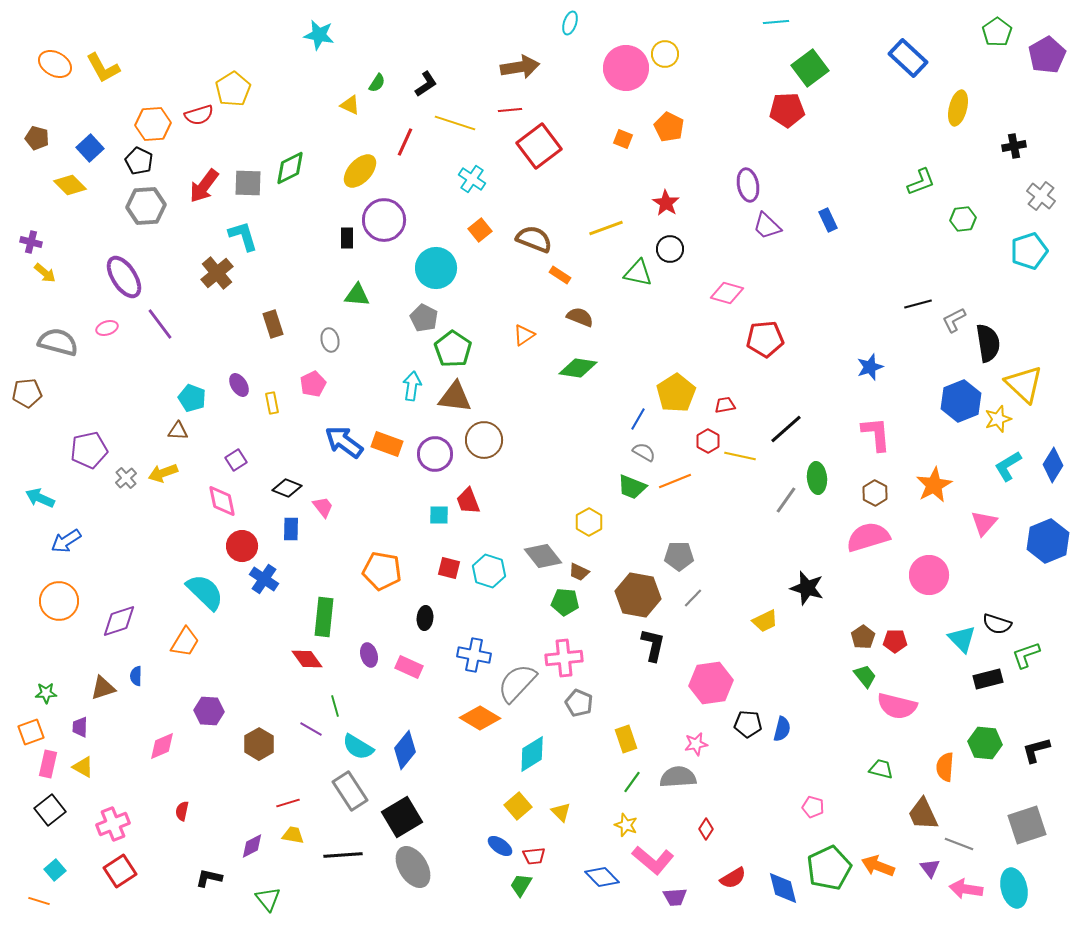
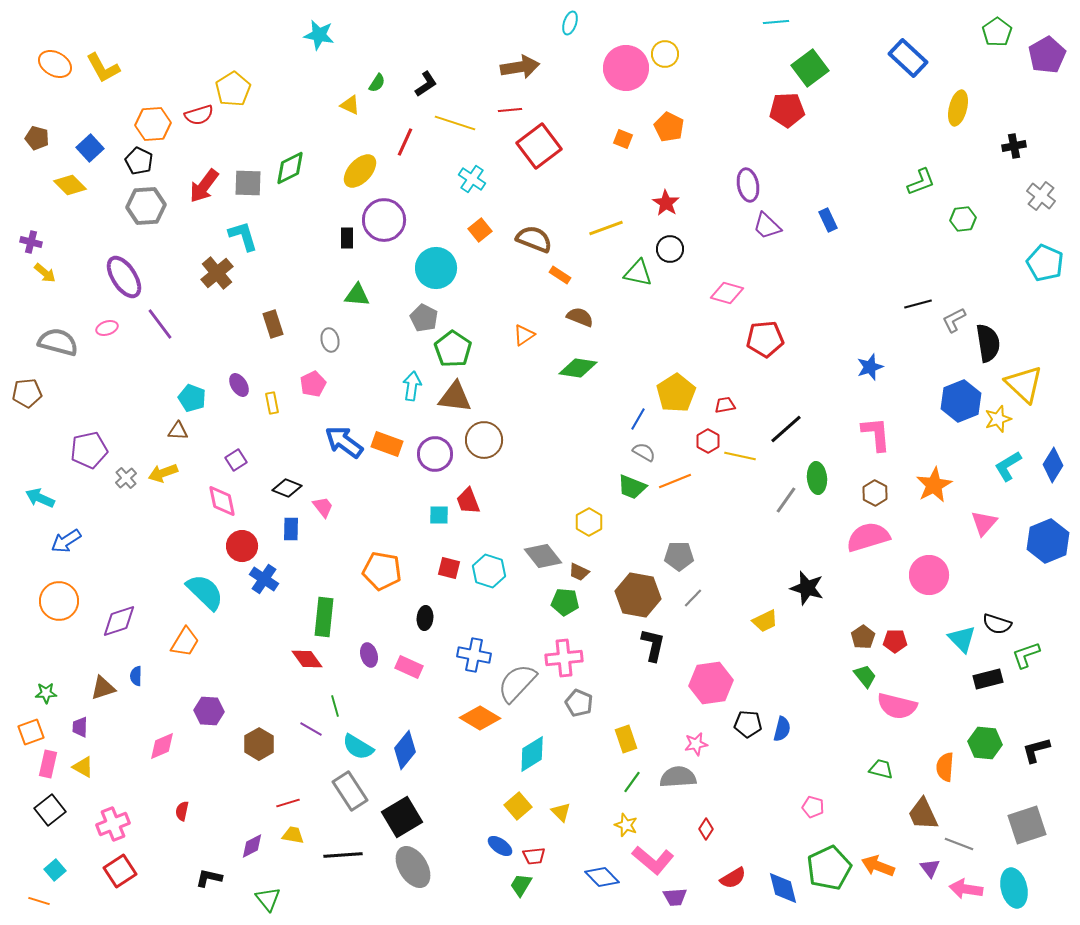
cyan pentagon at (1029, 251): moved 16 px right, 12 px down; rotated 30 degrees counterclockwise
